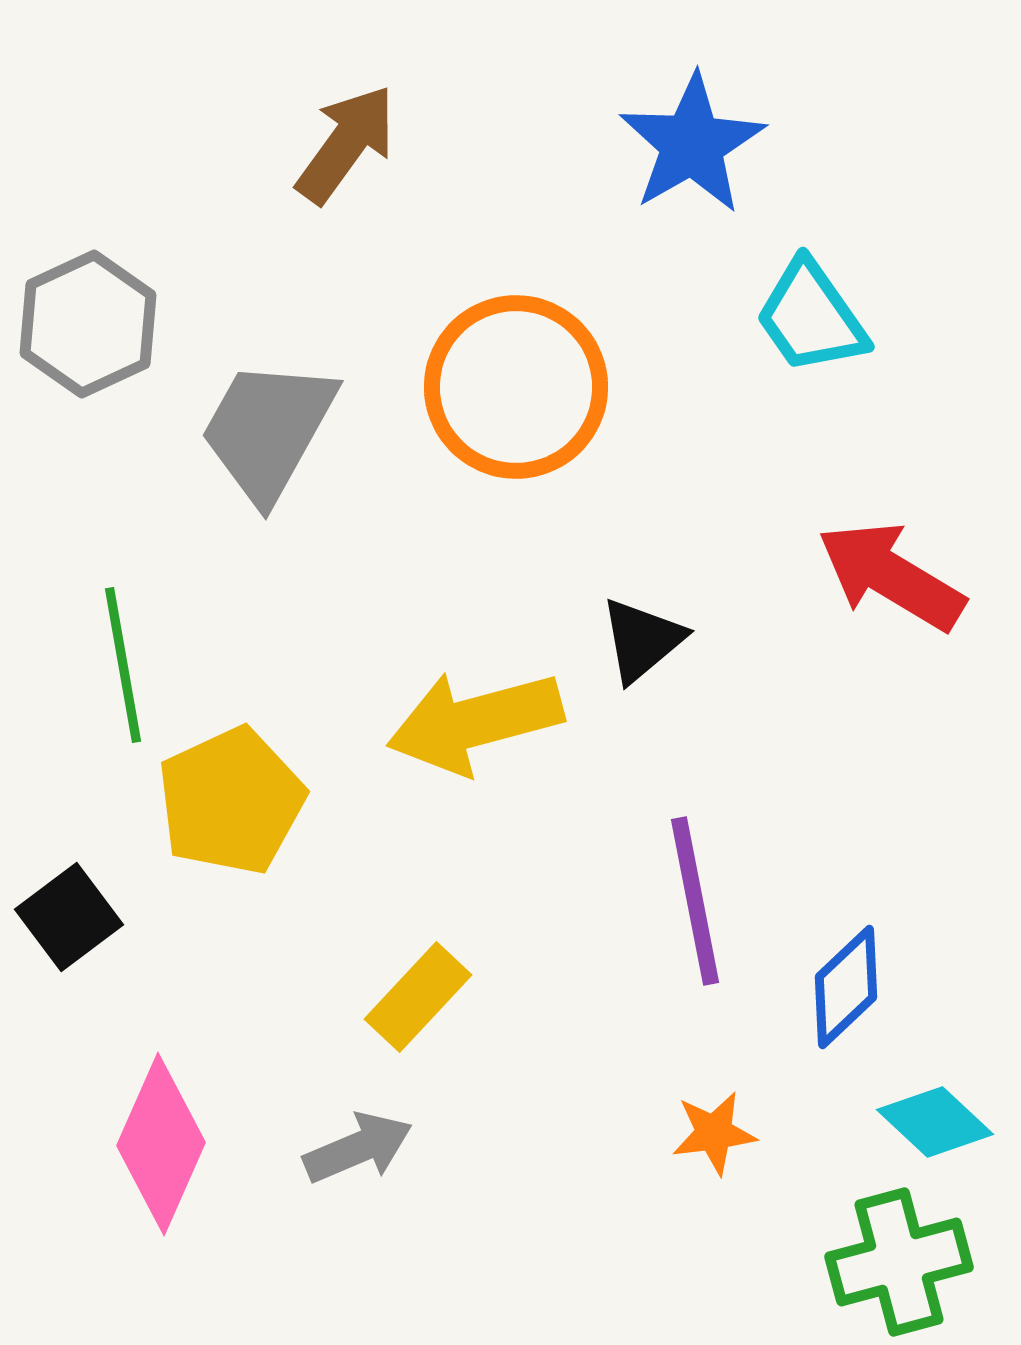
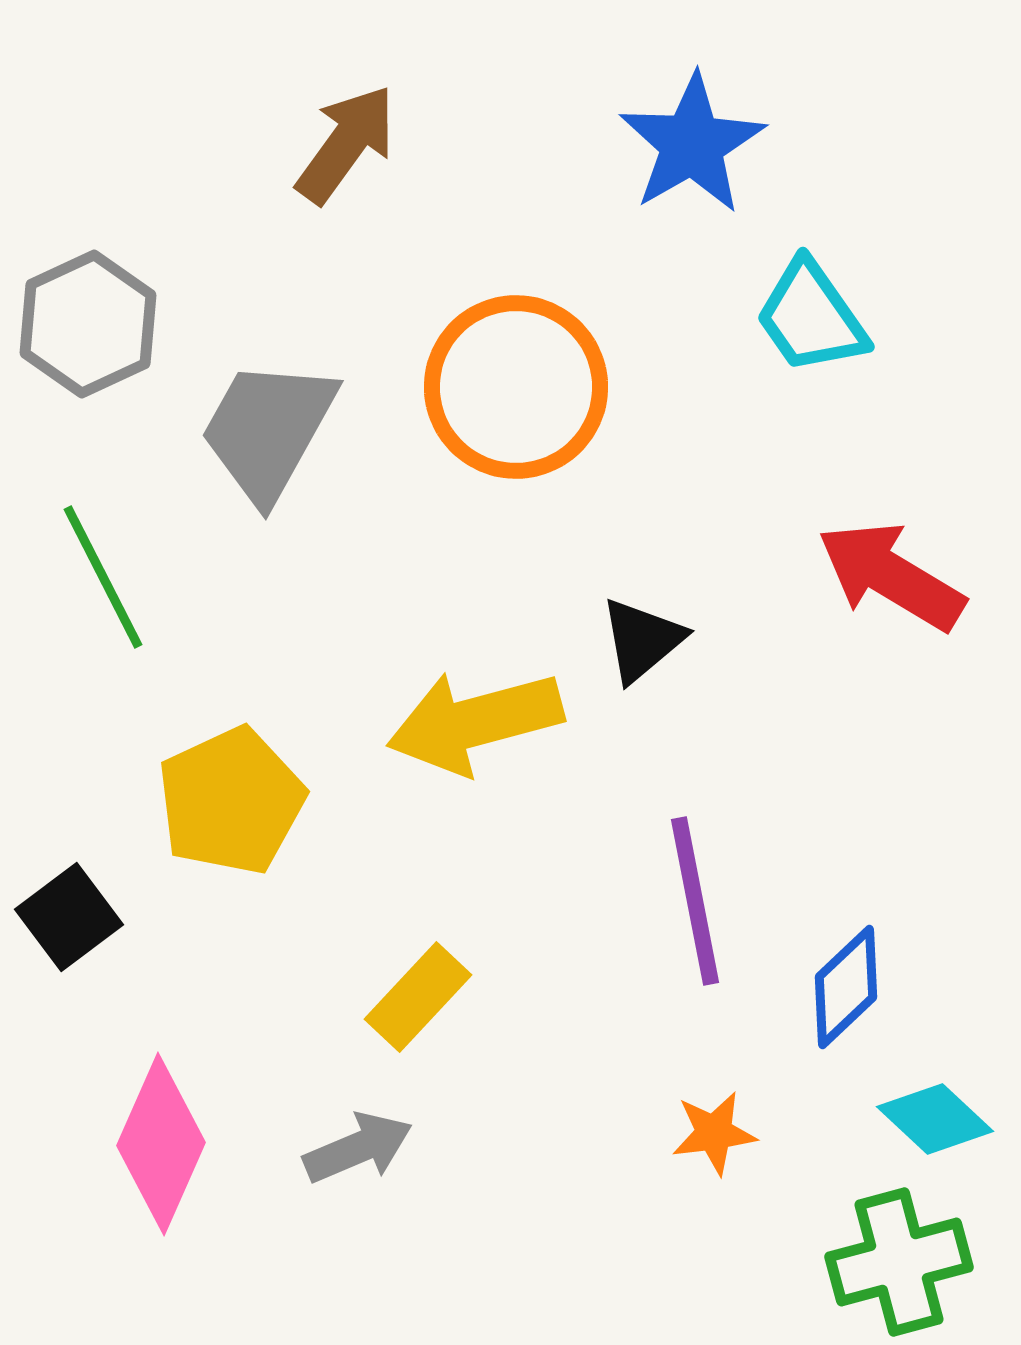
green line: moved 20 px left, 88 px up; rotated 17 degrees counterclockwise
cyan diamond: moved 3 px up
